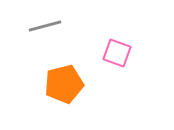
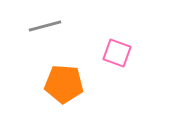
orange pentagon: rotated 18 degrees clockwise
